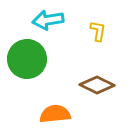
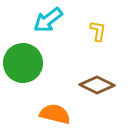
cyan arrow: rotated 28 degrees counterclockwise
green circle: moved 4 px left, 4 px down
orange semicircle: rotated 20 degrees clockwise
